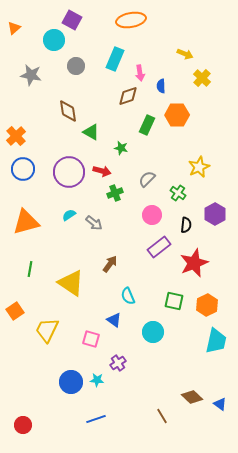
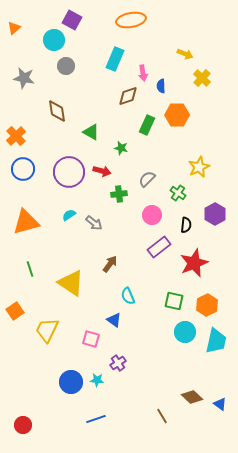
gray circle at (76, 66): moved 10 px left
pink arrow at (140, 73): moved 3 px right
gray star at (31, 75): moved 7 px left, 3 px down
brown diamond at (68, 111): moved 11 px left
green cross at (115, 193): moved 4 px right, 1 px down; rotated 14 degrees clockwise
green line at (30, 269): rotated 28 degrees counterclockwise
cyan circle at (153, 332): moved 32 px right
